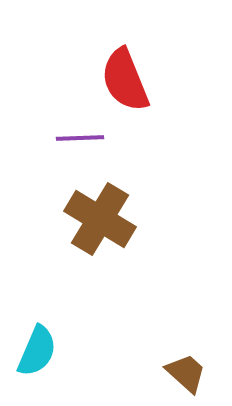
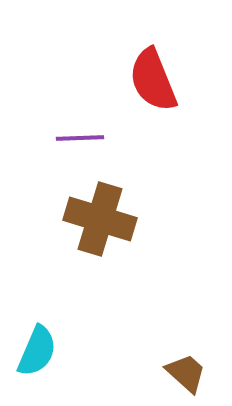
red semicircle: moved 28 px right
brown cross: rotated 14 degrees counterclockwise
